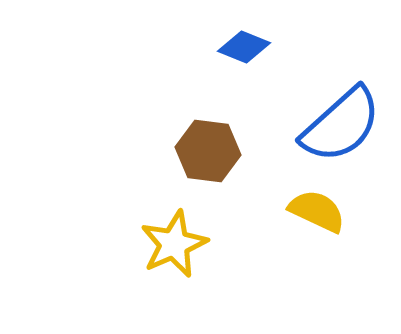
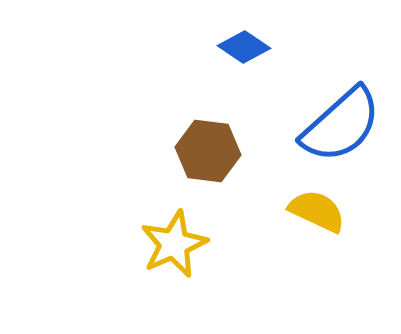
blue diamond: rotated 12 degrees clockwise
